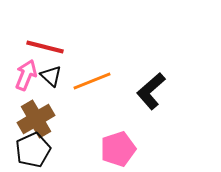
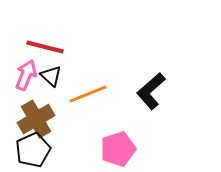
orange line: moved 4 px left, 13 px down
